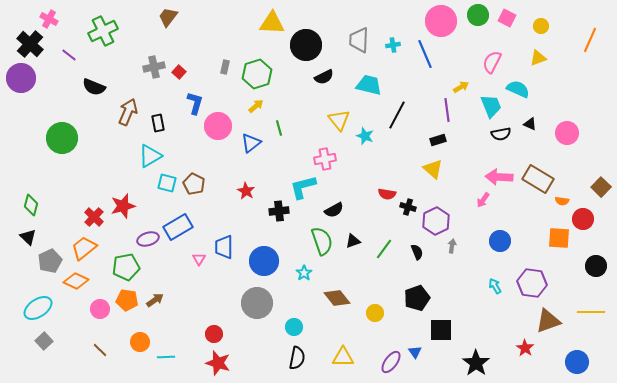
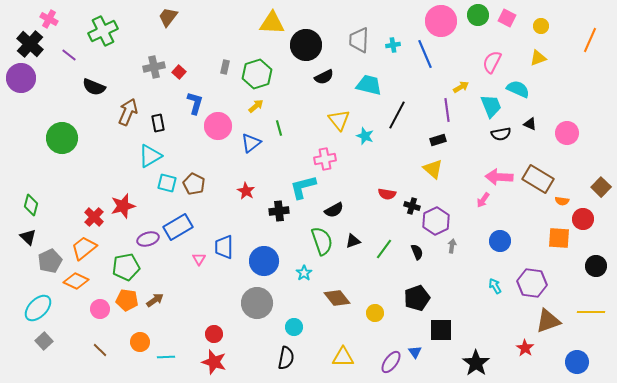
black cross at (408, 207): moved 4 px right, 1 px up
cyan ellipse at (38, 308): rotated 12 degrees counterclockwise
black semicircle at (297, 358): moved 11 px left
red star at (218, 363): moved 4 px left, 1 px up
